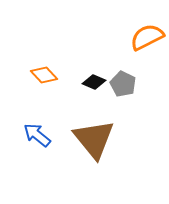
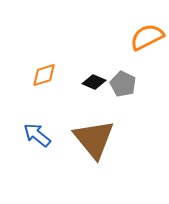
orange diamond: rotated 64 degrees counterclockwise
